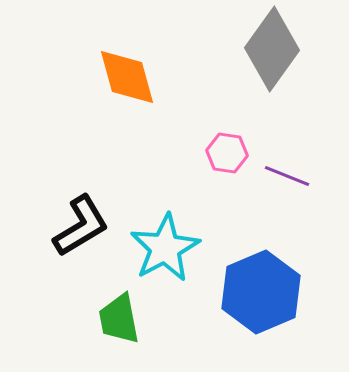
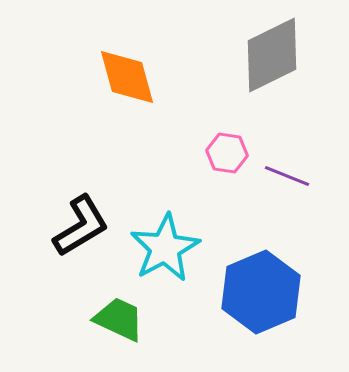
gray diamond: moved 6 px down; rotated 28 degrees clockwise
green trapezoid: rotated 126 degrees clockwise
